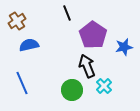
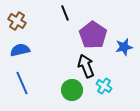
black line: moved 2 px left
brown cross: rotated 24 degrees counterclockwise
blue semicircle: moved 9 px left, 5 px down
black arrow: moved 1 px left
cyan cross: rotated 14 degrees counterclockwise
